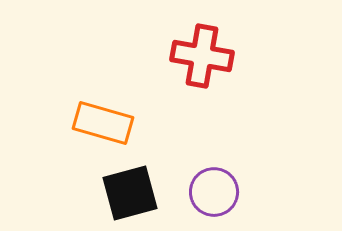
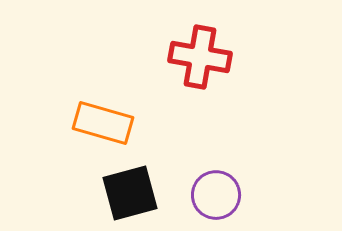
red cross: moved 2 px left, 1 px down
purple circle: moved 2 px right, 3 px down
